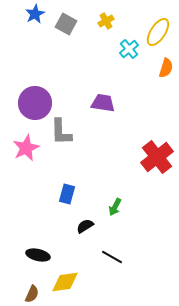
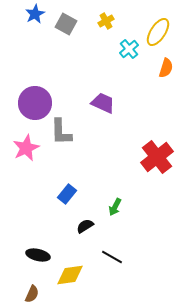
purple trapezoid: rotated 15 degrees clockwise
blue rectangle: rotated 24 degrees clockwise
yellow diamond: moved 5 px right, 7 px up
